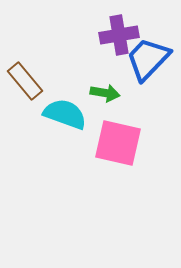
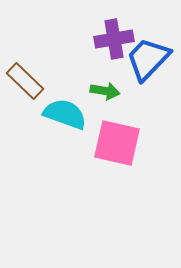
purple cross: moved 5 px left, 4 px down
brown rectangle: rotated 6 degrees counterclockwise
green arrow: moved 2 px up
pink square: moved 1 px left
